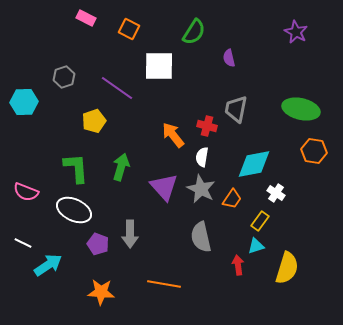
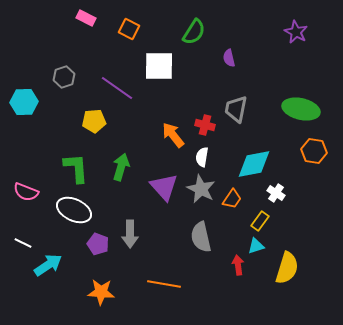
yellow pentagon: rotated 15 degrees clockwise
red cross: moved 2 px left, 1 px up
